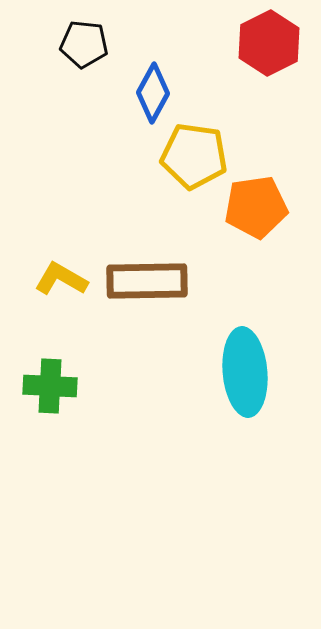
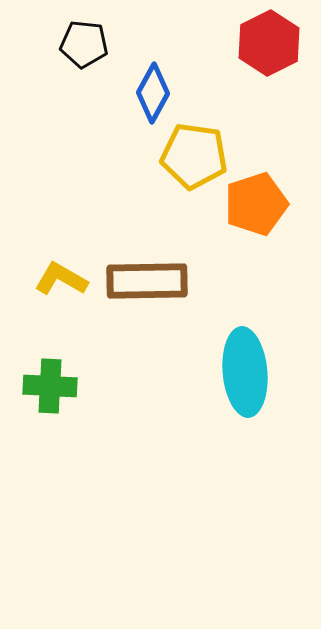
orange pentagon: moved 3 px up; rotated 10 degrees counterclockwise
